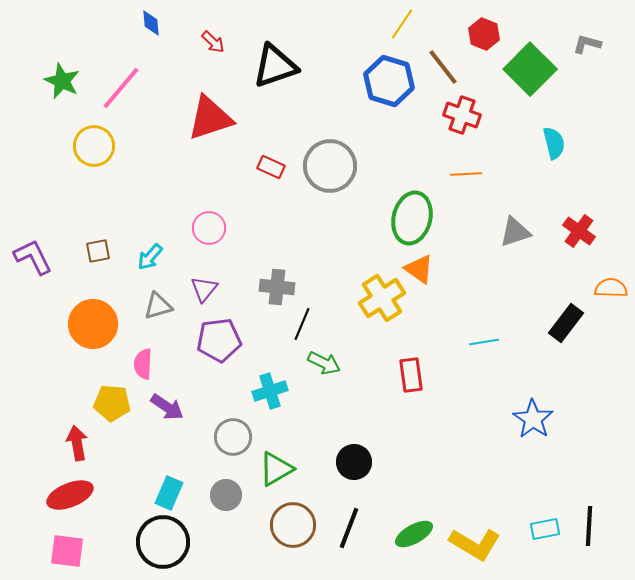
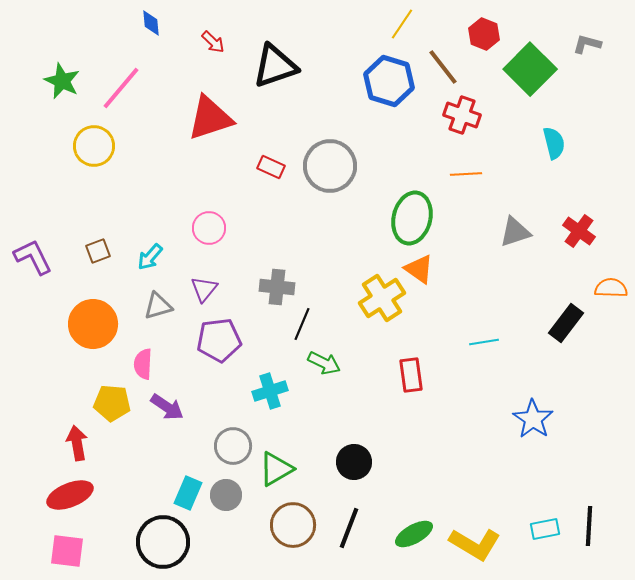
brown square at (98, 251): rotated 10 degrees counterclockwise
gray circle at (233, 437): moved 9 px down
cyan rectangle at (169, 493): moved 19 px right
